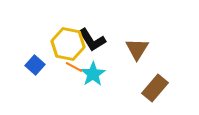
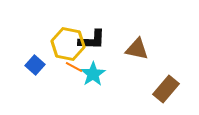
black L-shape: rotated 56 degrees counterclockwise
brown triangle: rotated 50 degrees counterclockwise
brown rectangle: moved 11 px right, 1 px down
